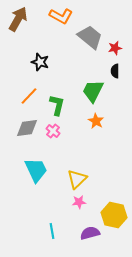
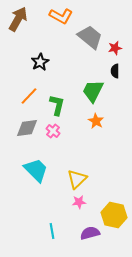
black star: rotated 24 degrees clockwise
cyan trapezoid: rotated 20 degrees counterclockwise
